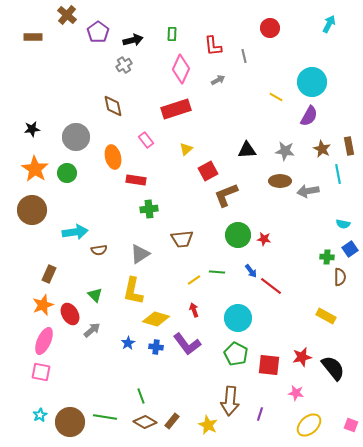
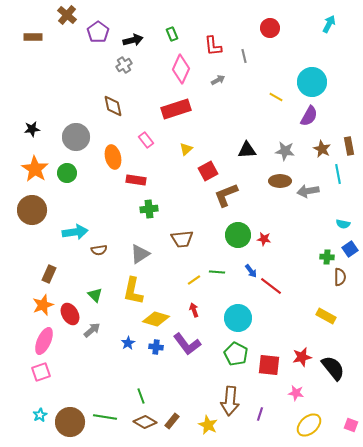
green rectangle at (172, 34): rotated 24 degrees counterclockwise
pink square at (41, 372): rotated 30 degrees counterclockwise
